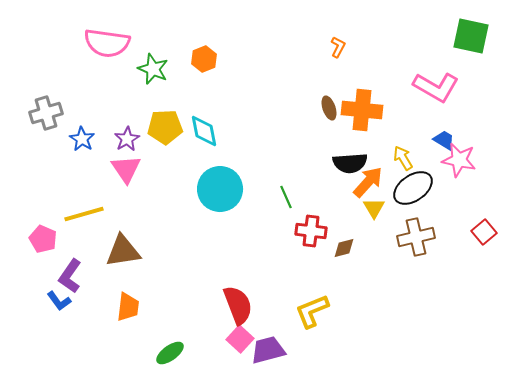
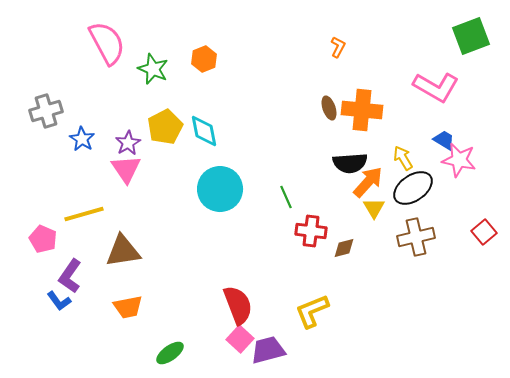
green square: rotated 33 degrees counterclockwise
pink semicircle: rotated 126 degrees counterclockwise
gray cross: moved 2 px up
yellow pentagon: rotated 24 degrees counterclockwise
purple star: moved 1 px right, 4 px down
orange trapezoid: rotated 72 degrees clockwise
